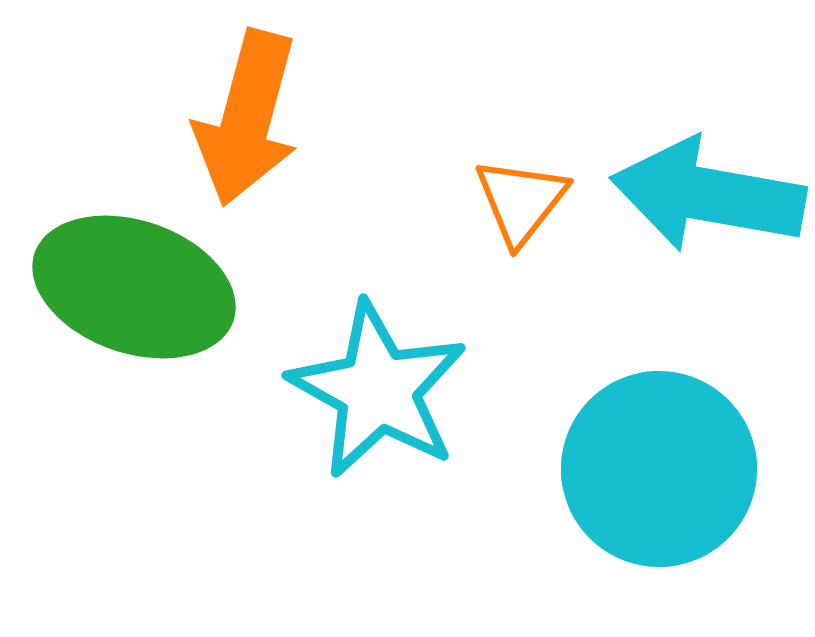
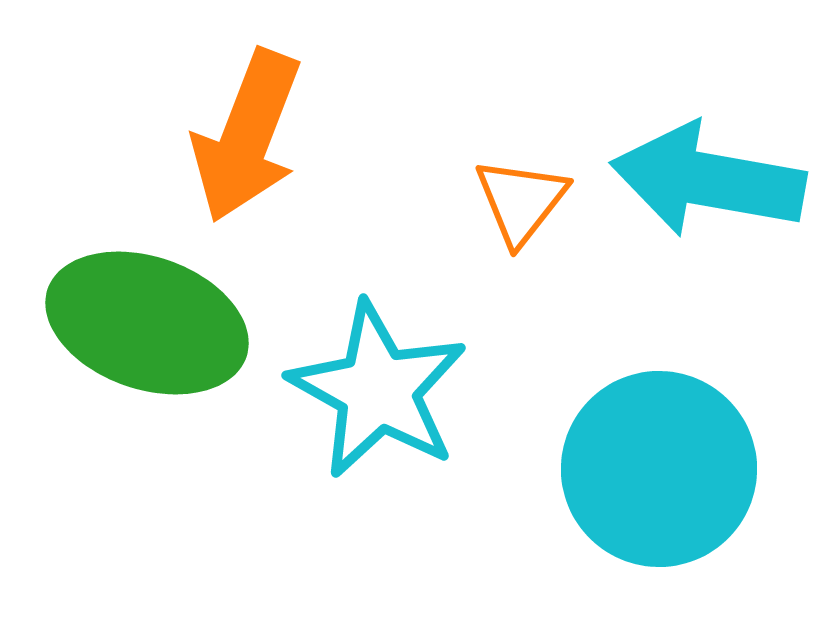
orange arrow: moved 18 px down; rotated 6 degrees clockwise
cyan arrow: moved 15 px up
green ellipse: moved 13 px right, 36 px down
